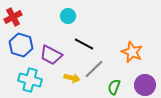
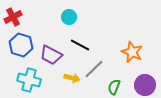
cyan circle: moved 1 px right, 1 px down
black line: moved 4 px left, 1 px down
cyan cross: moved 1 px left
